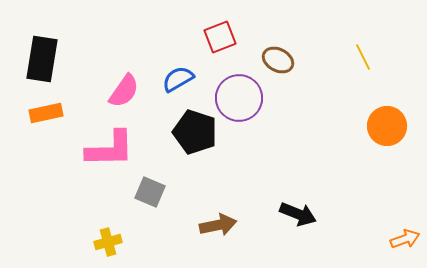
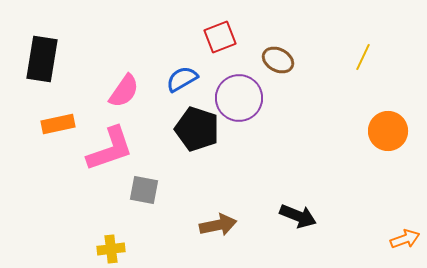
yellow line: rotated 52 degrees clockwise
blue semicircle: moved 4 px right
orange rectangle: moved 12 px right, 11 px down
orange circle: moved 1 px right, 5 px down
black pentagon: moved 2 px right, 3 px up
pink L-shape: rotated 18 degrees counterclockwise
gray square: moved 6 px left, 2 px up; rotated 12 degrees counterclockwise
black arrow: moved 2 px down
yellow cross: moved 3 px right, 7 px down; rotated 8 degrees clockwise
